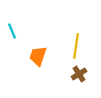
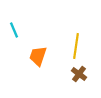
cyan line: moved 2 px right, 1 px up
brown cross: rotated 21 degrees counterclockwise
